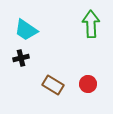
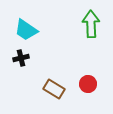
brown rectangle: moved 1 px right, 4 px down
